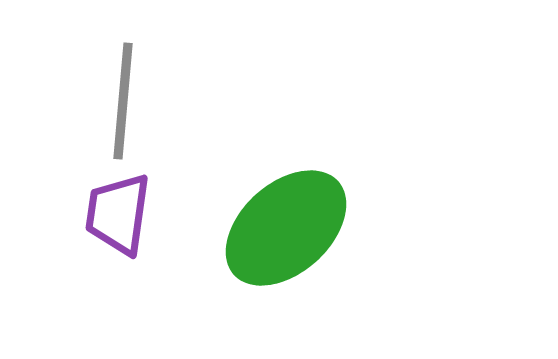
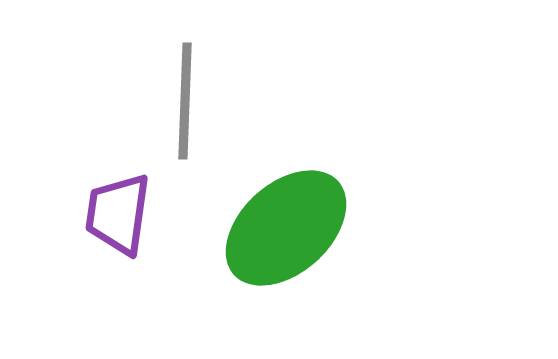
gray line: moved 62 px right; rotated 3 degrees counterclockwise
